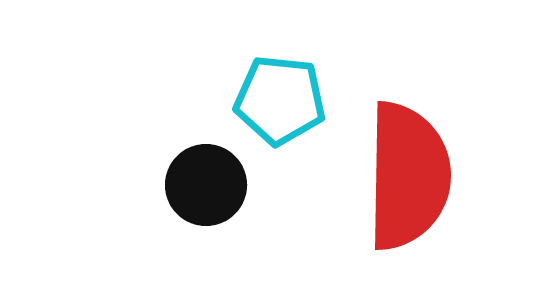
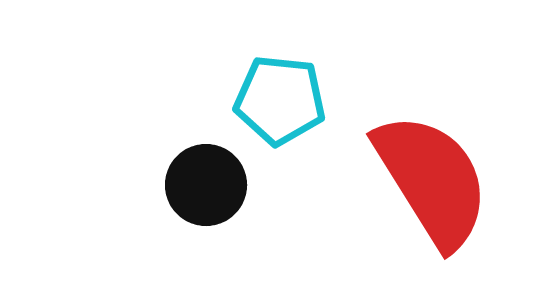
red semicircle: moved 24 px right, 4 px down; rotated 33 degrees counterclockwise
